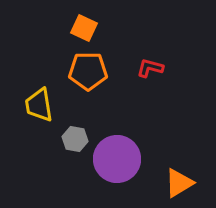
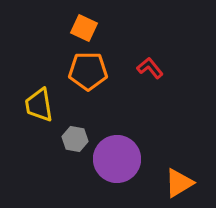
red L-shape: rotated 36 degrees clockwise
